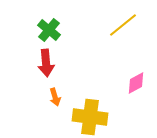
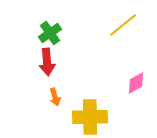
green cross: moved 1 px right, 3 px down; rotated 15 degrees clockwise
red arrow: moved 1 px right, 1 px up
yellow cross: rotated 8 degrees counterclockwise
